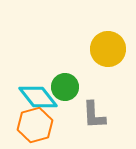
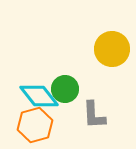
yellow circle: moved 4 px right
green circle: moved 2 px down
cyan diamond: moved 1 px right, 1 px up
